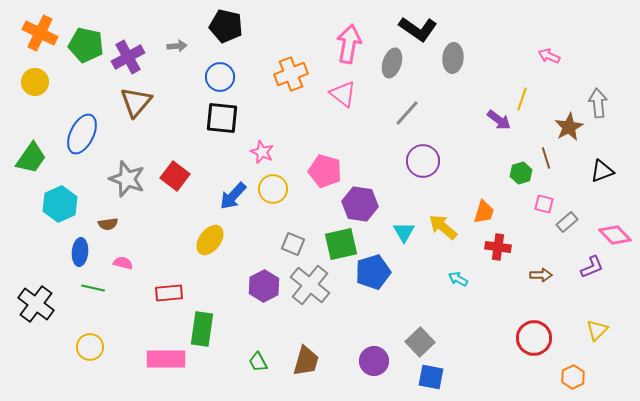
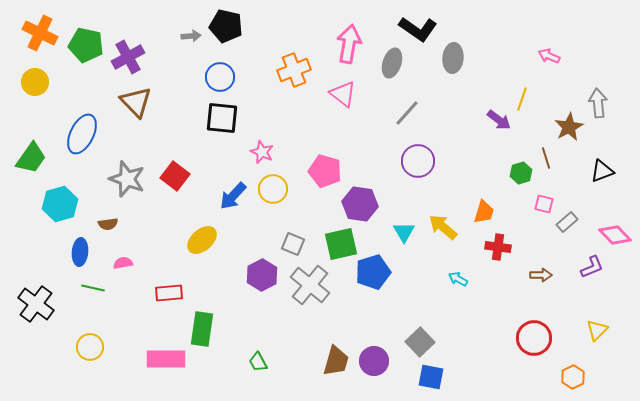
gray arrow at (177, 46): moved 14 px right, 10 px up
orange cross at (291, 74): moved 3 px right, 4 px up
brown triangle at (136, 102): rotated 24 degrees counterclockwise
purple circle at (423, 161): moved 5 px left
cyan hexagon at (60, 204): rotated 8 degrees clockwise
yellow ellipse at (210, 240): moved 8 px left; rotated 12 degrees clockwise
pink semicircle at (123, 263): rotated 24 degrees counterclockwise
purple hexagon at (264, 286): moved 2 px left, 11 px up
brown trapezoid at (306, 361): moved 30 px right
